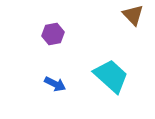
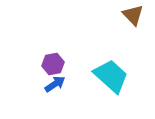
purple hexagon: moved 30 px down
blue arrow: rotated 60 degrees counterclockwise
